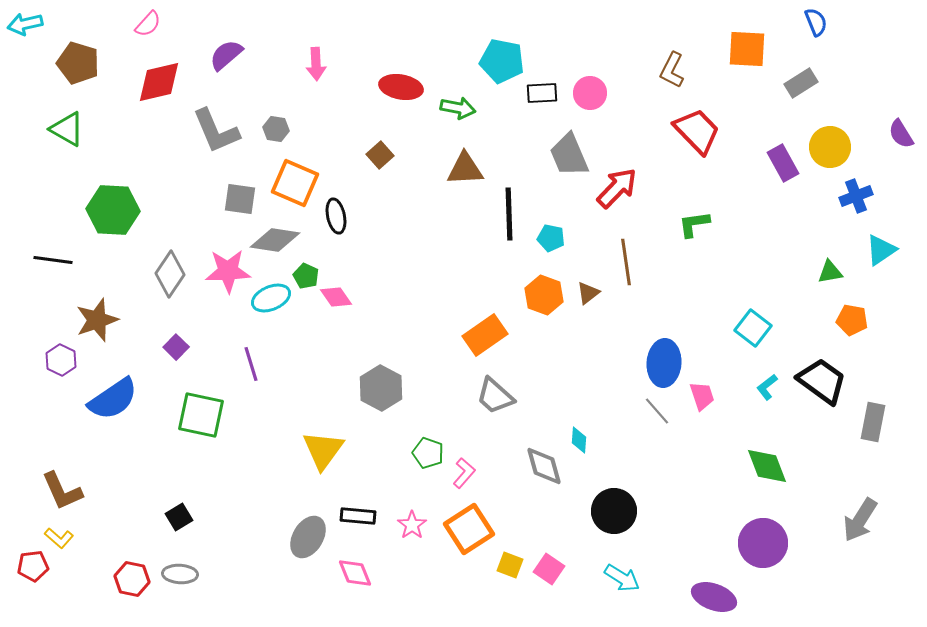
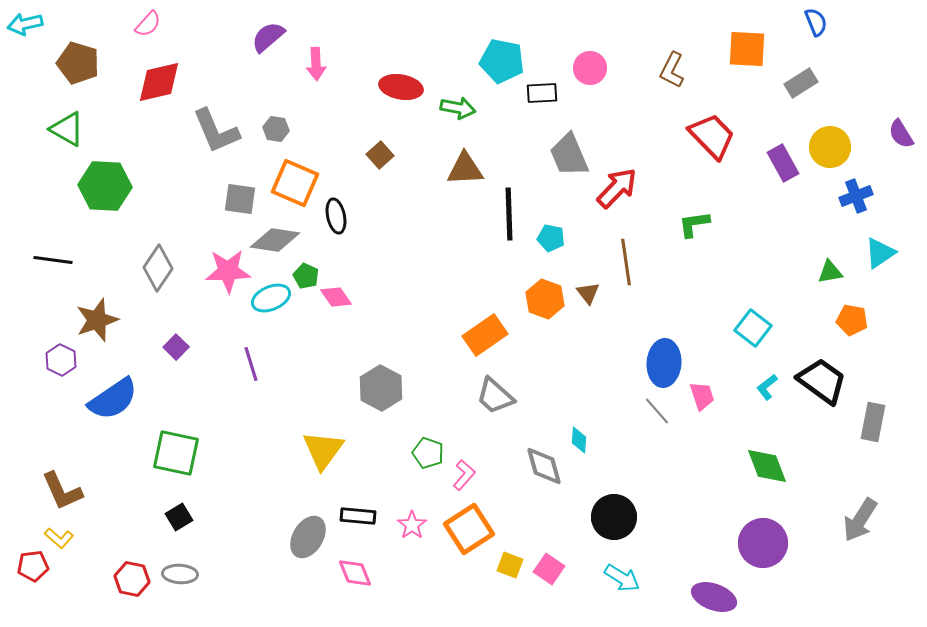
purple semicircle at (226, 55): moved 42 px right, 18 px up
pink circle at (590, 93): moved 25 px up
red trapezoid at (697, 131): moved 15 px right, 5 px down
green hexagon at (113, 210): moved 8 px left, 24 px up
cyan triangle at (881, 250): moved 1 px left, 3 px down
gray diamond at (170, 274): moved 12 px left, 6 px up
brown triangle at (588, 293): rotated 30 degrees counterclockwise
orange hexagon at (544, 295): moved 1 px right, 4 px down
green square at (201, 415): moved 25 px left, 38 px down
pink L-shape at (464, 473): moved 2 px down
black circle at (614, 511): moved 6 px down
